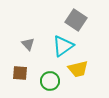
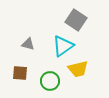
gray triangle: rotated 32 degrees counterclockwise
